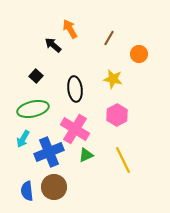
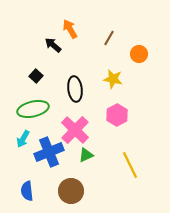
pink cross: moved 1 px down; rotated 12 degrees clockwise
yellow line: moved 7 px right, 5 px down
brown circle: moved 17 px right, 4 px down
